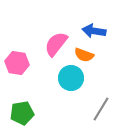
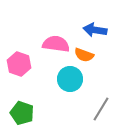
blue arrow: moved 1 px right, 1 px up
pink semicircle: rotated 60 degrees clockwise
pink hexagon: moved 2 px right, 1 px down; rotated 10 degrees clockwise
cyan circle: moved 1 px left, 1 px down
green pentagon: rotated 30 degrees clockwise
